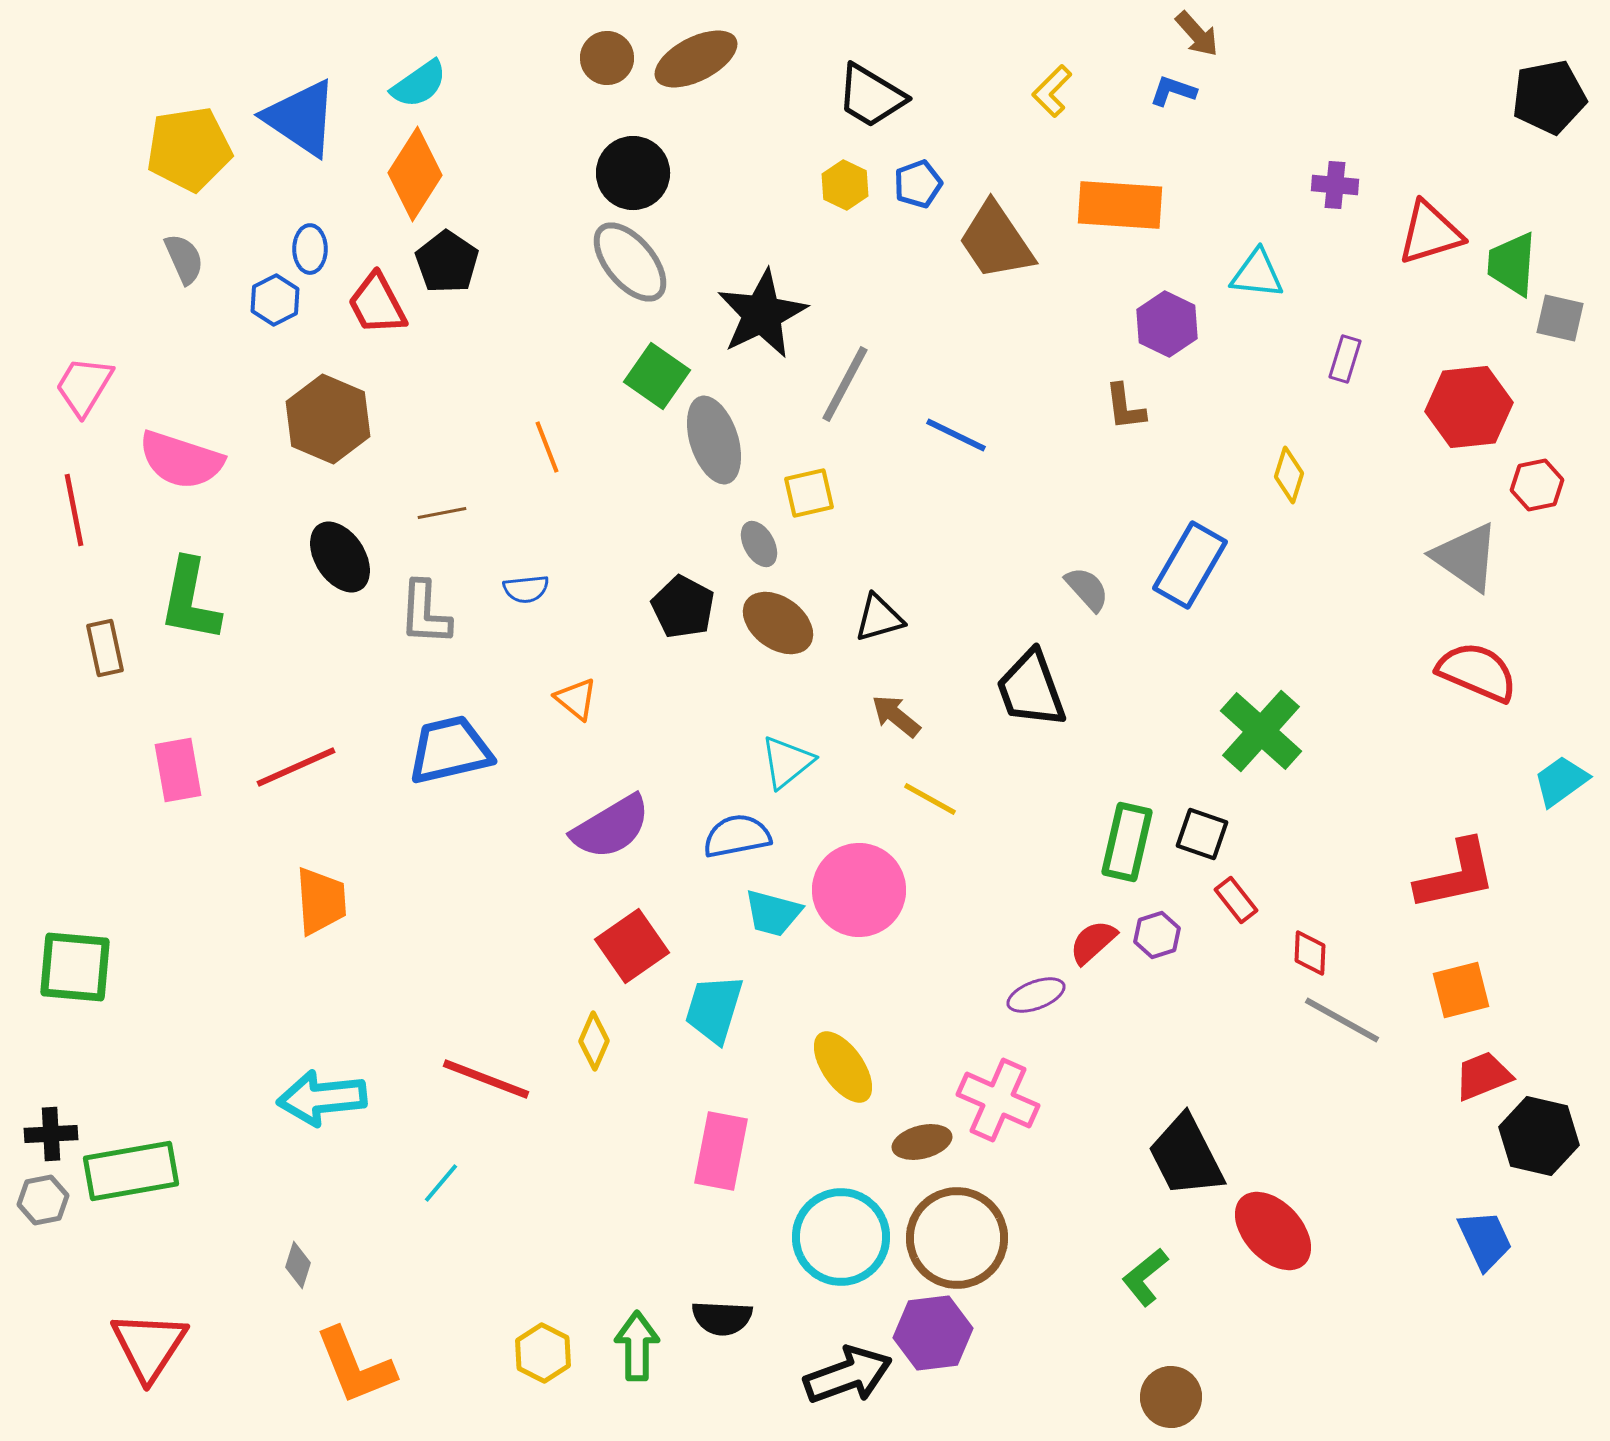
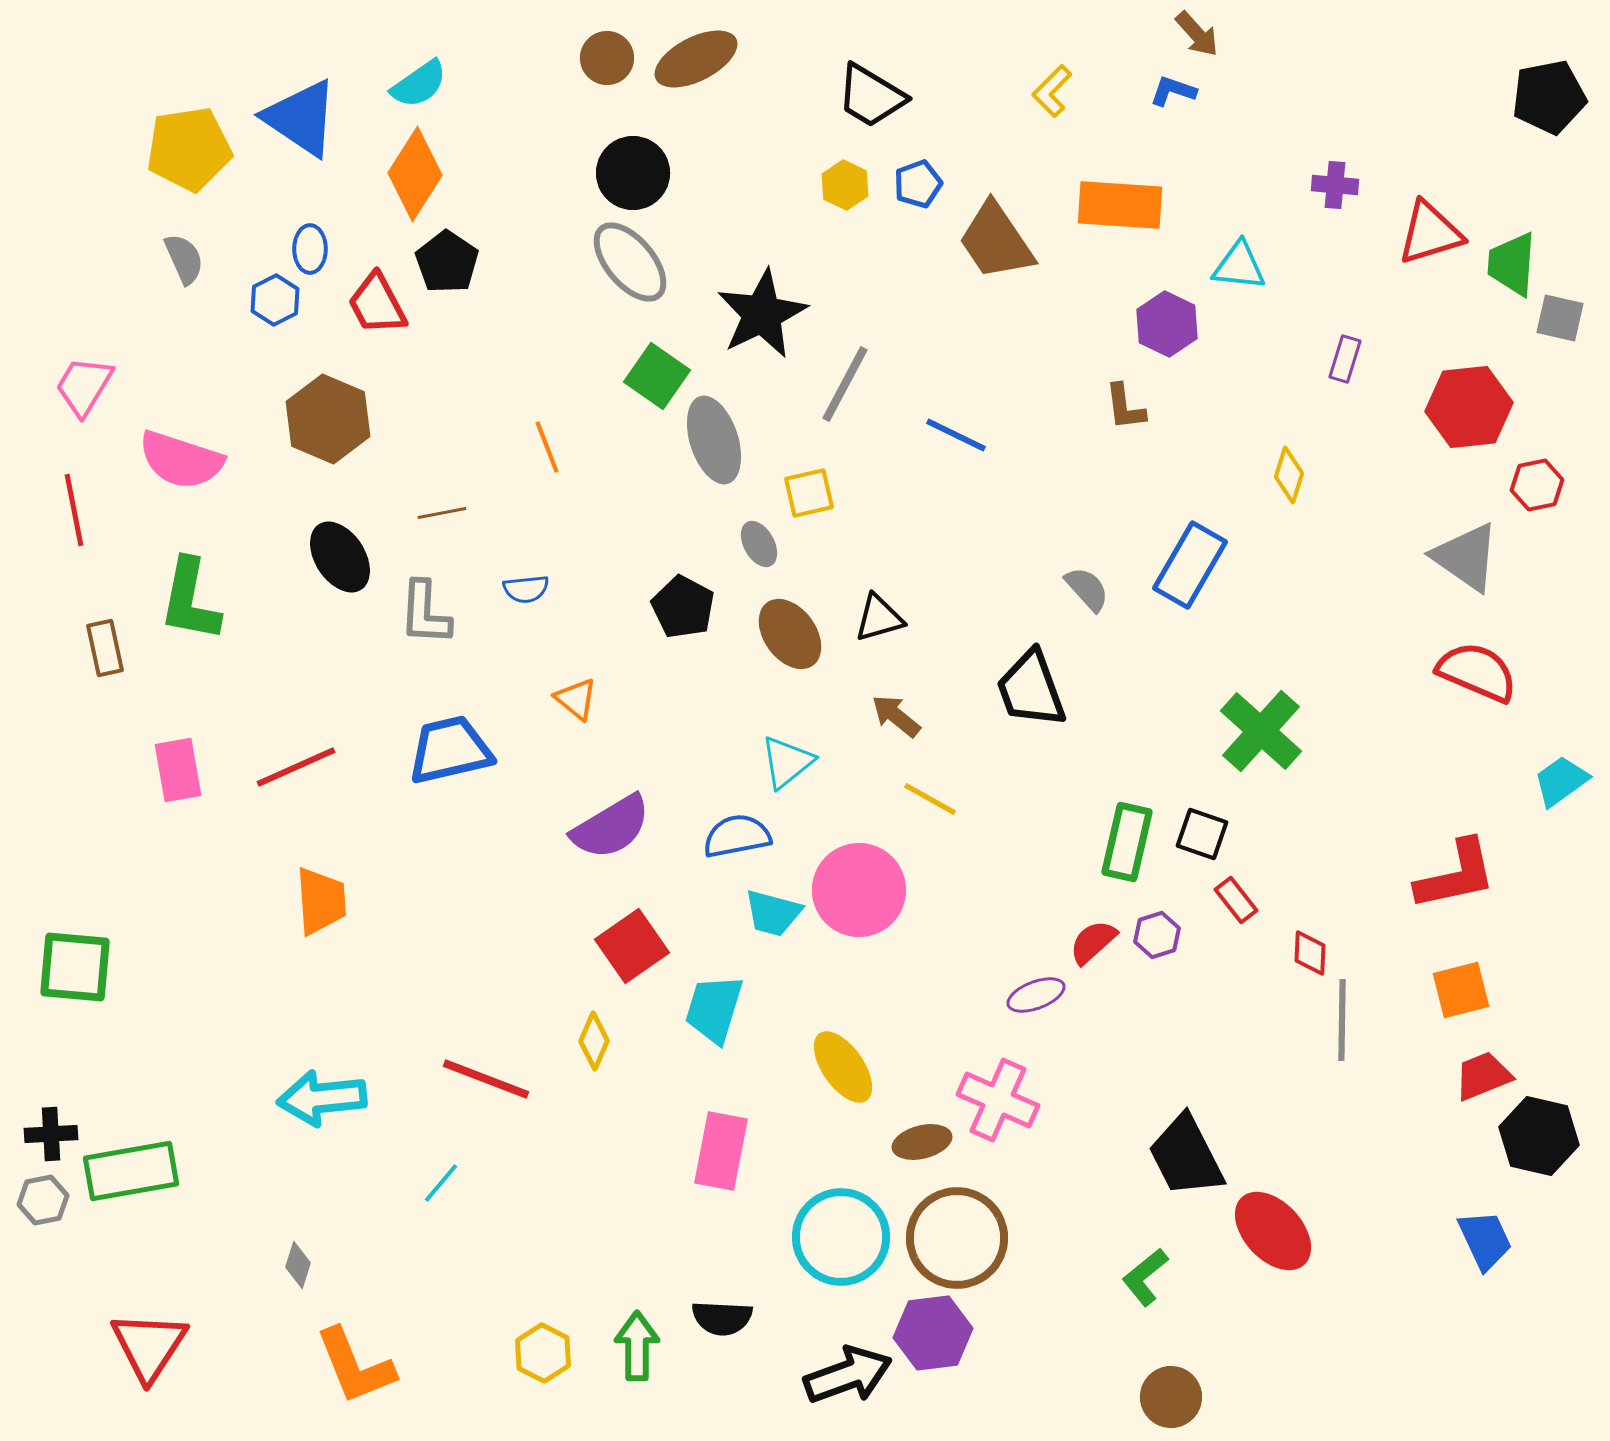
cyan triangle at (1257, 274): moved 18 px left, 8 px up
brown ellipse at (778, 623): moved 12 px right, 11 px down; rotated 18 degrees clockwise
gray line at (1342, 1020): rotated 62 degrees clockwise
